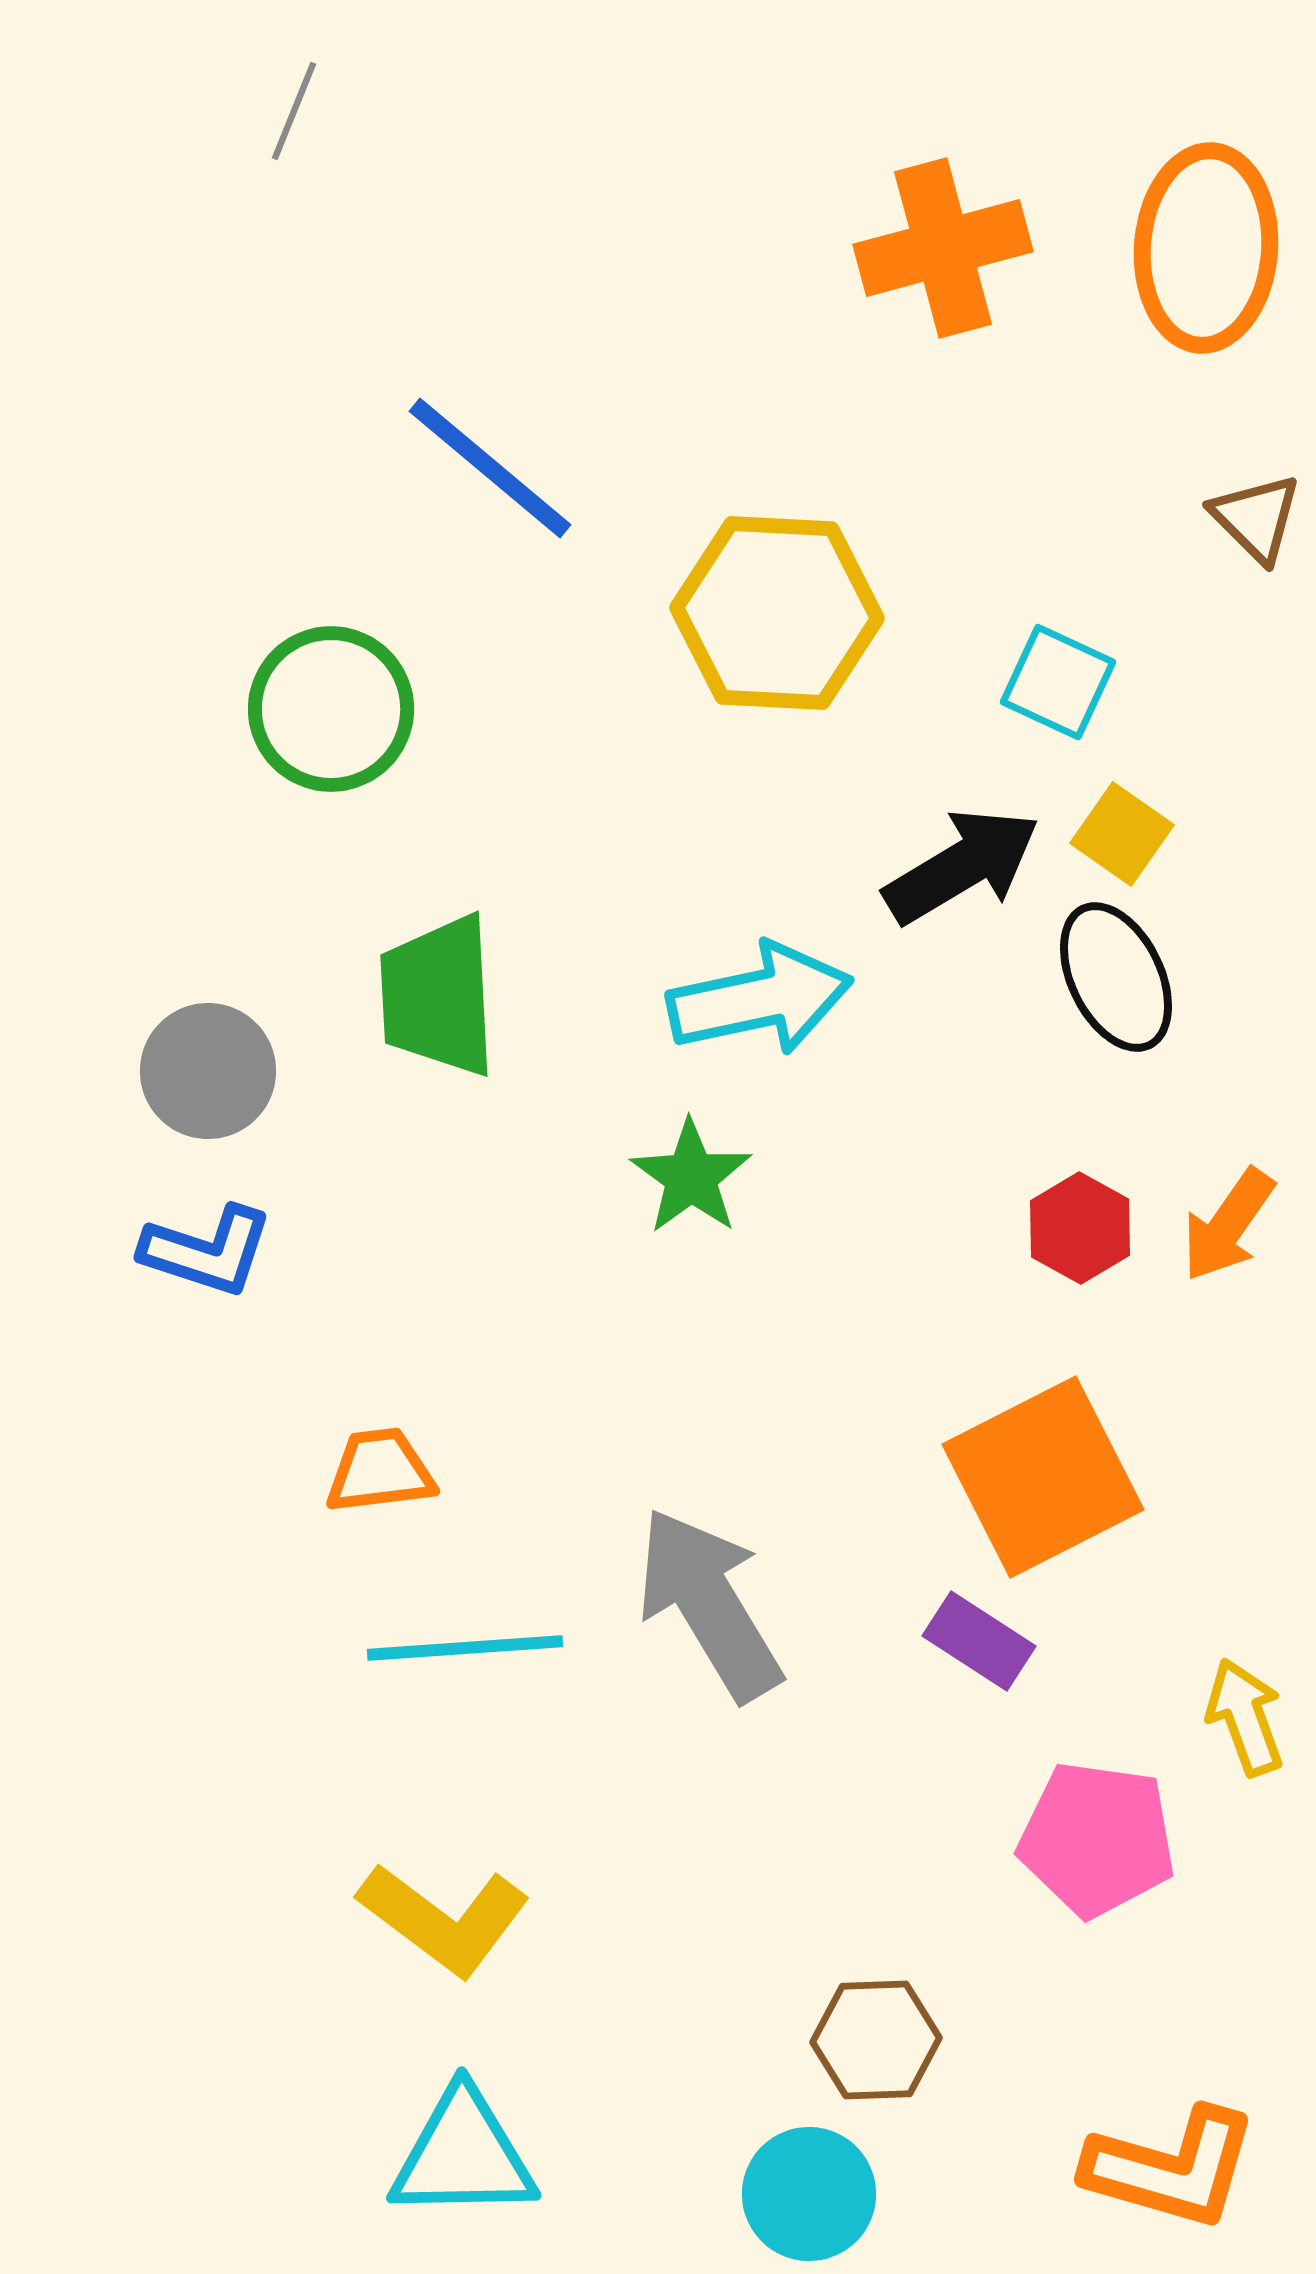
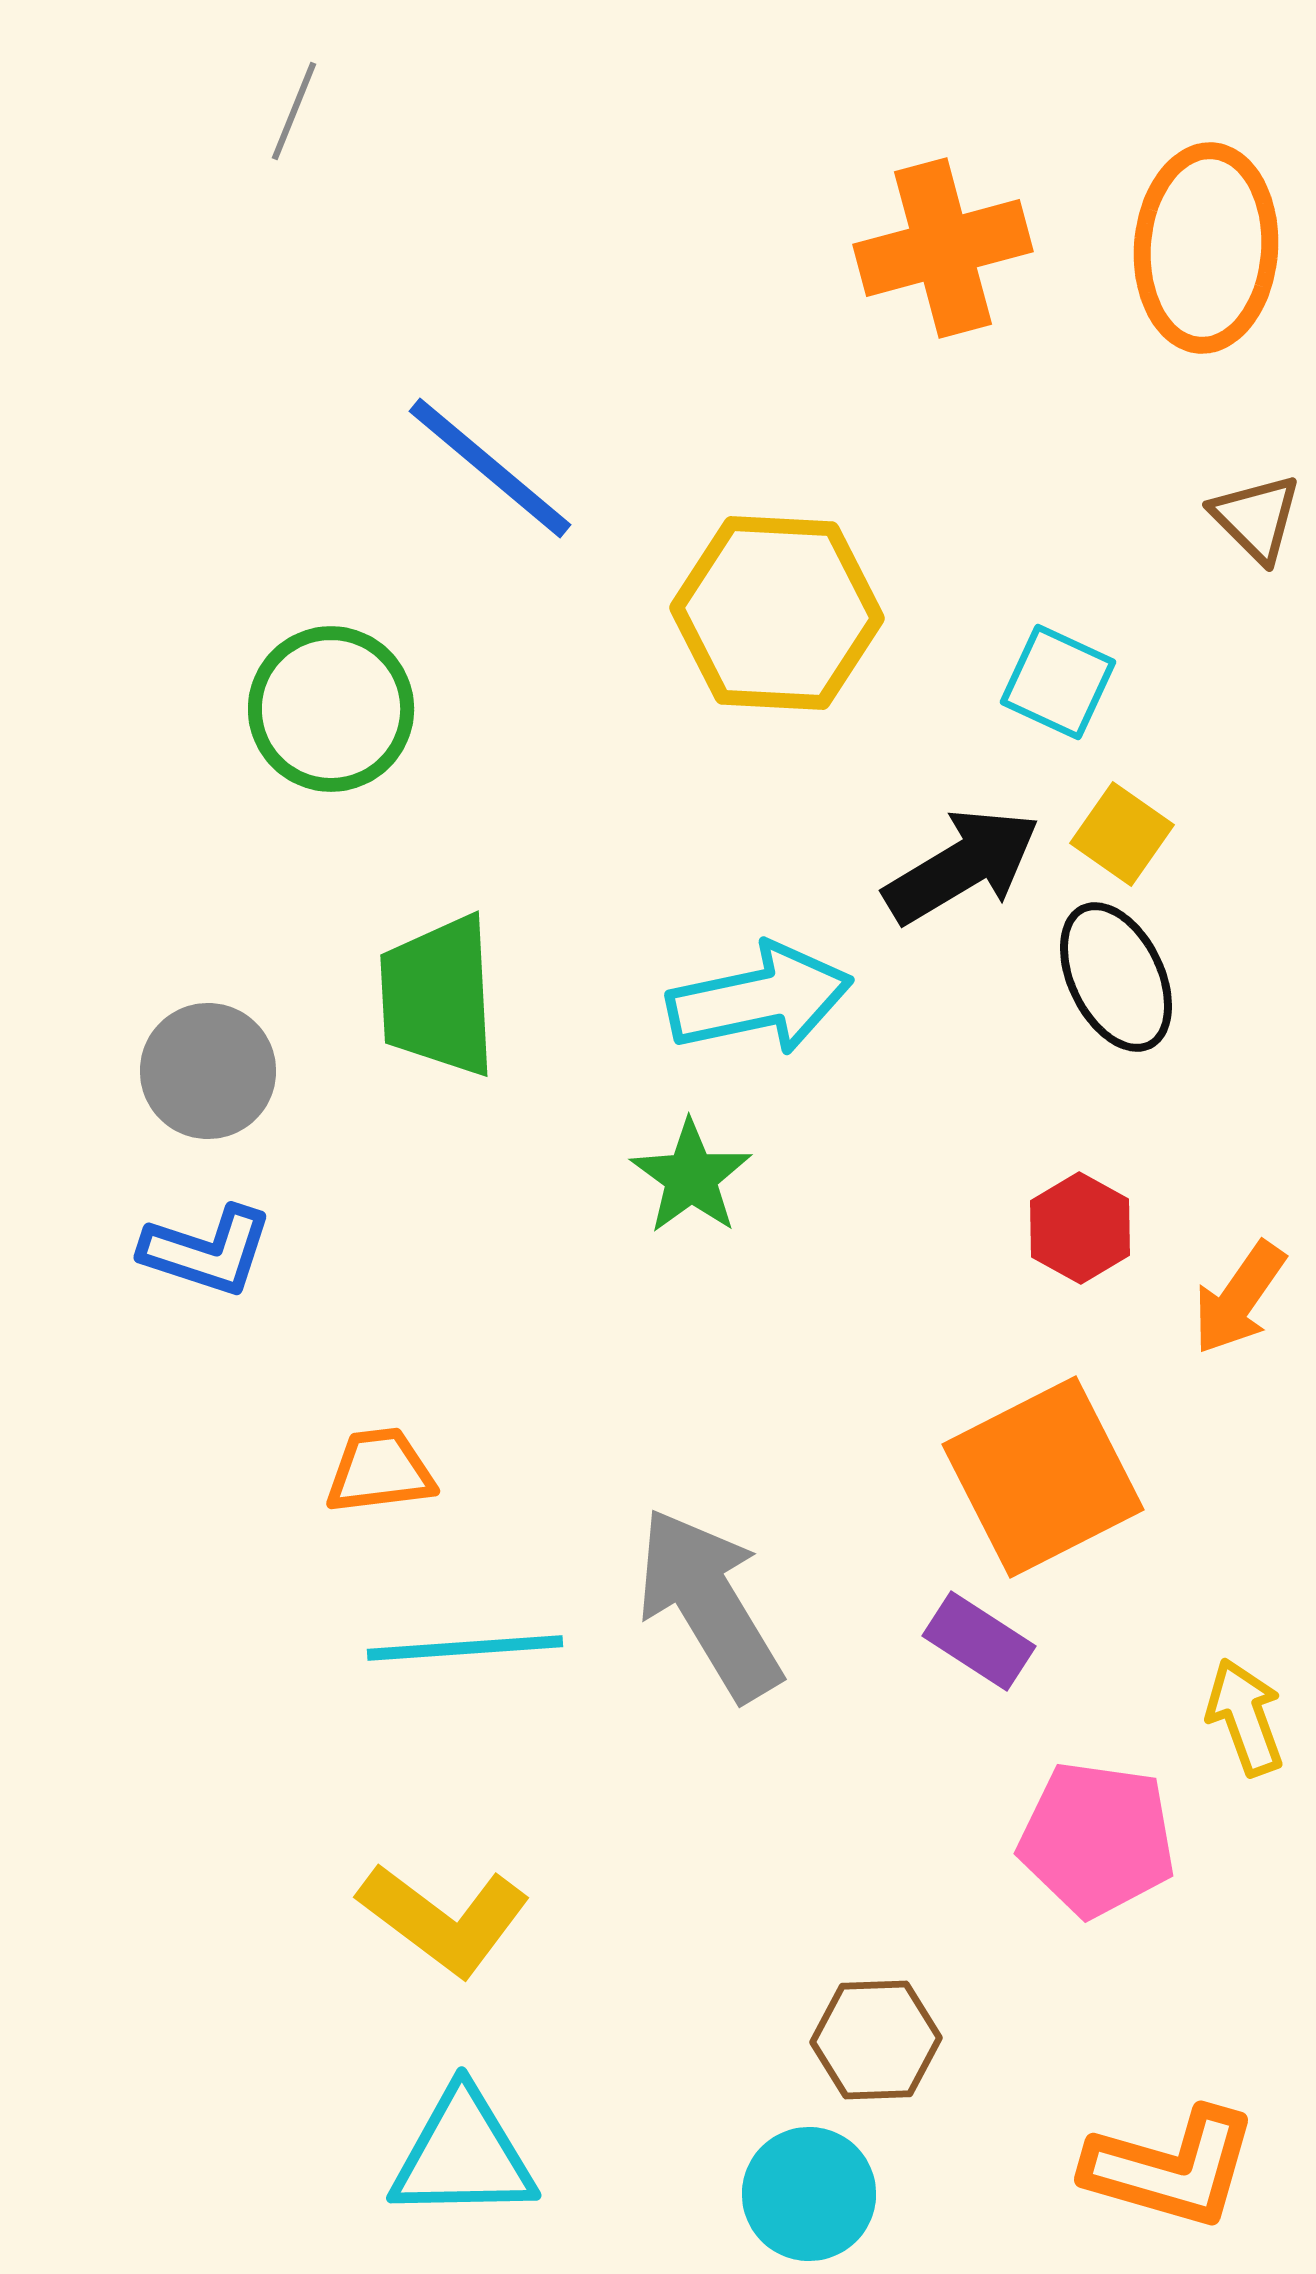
orange arrow: moved 11 px right, 73 px down
